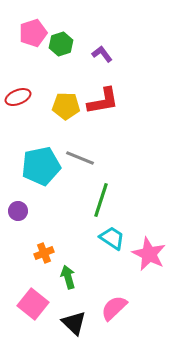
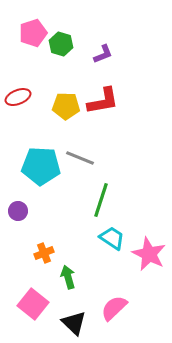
green hexagon: rotated 25 degrees counterclockwise
purple L-shape: moved 1 px right; rotated 105 degrees clockwise
cyan pentagon: rotated 15 degrees clockwise
